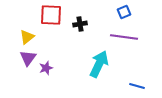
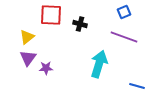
black cross: rotated 24 degrees clockwise
purple line: rotated 12 degrees clockwise
cyan arrow: rotated 8 degrees counterclockwise
purple star: rotated 16 degrees clockwise
